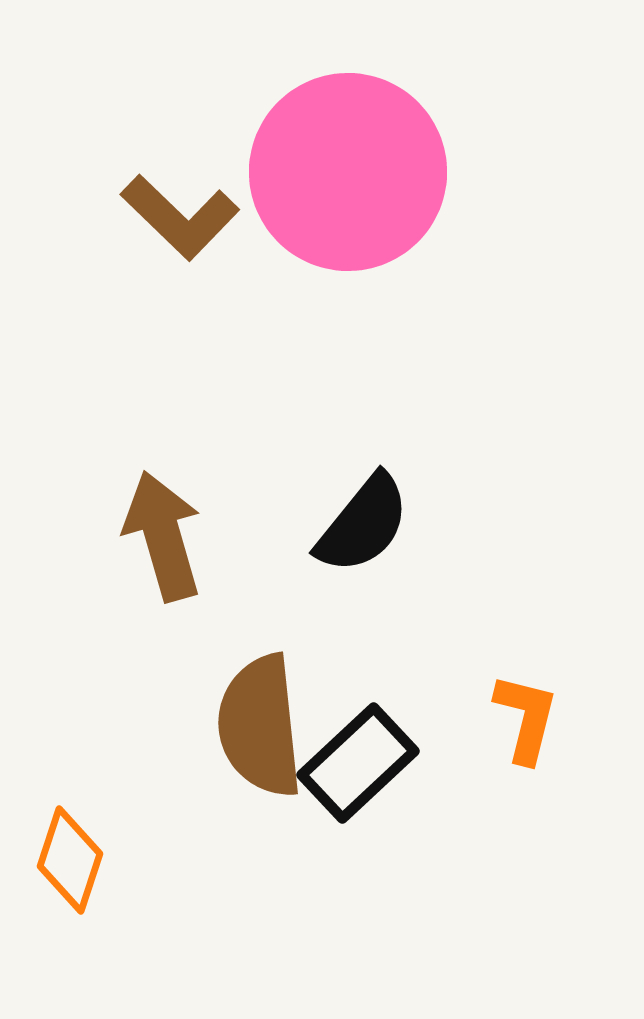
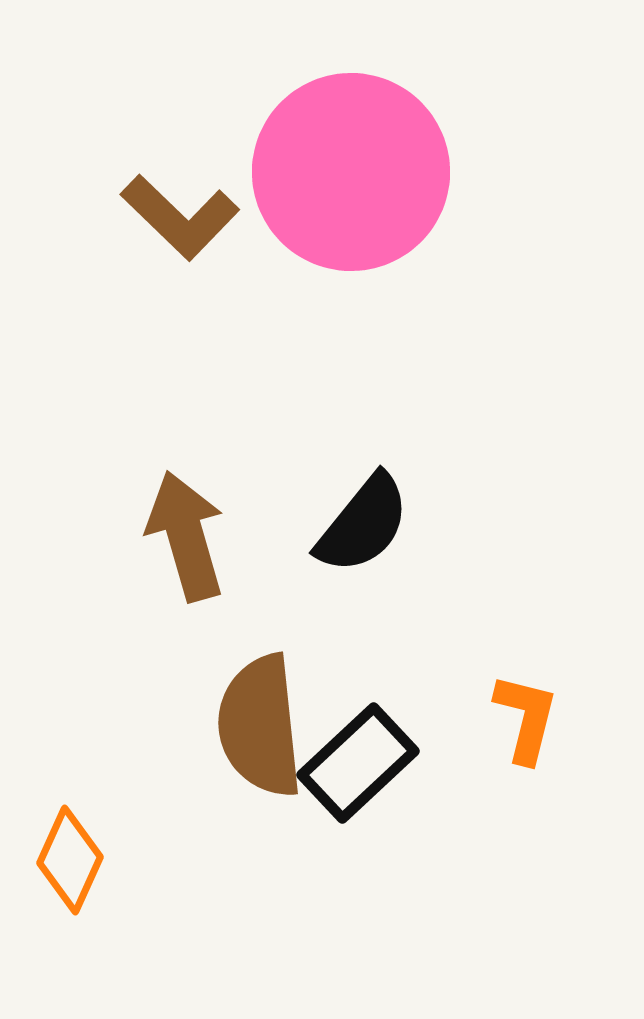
pink circle: moved 3 px right
brown arrow: moved 23 px right
orange diamond: rotated 6 degrees clockwise
